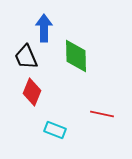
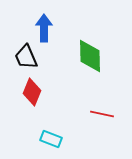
green diamond: moved 14 px right
cyan rectangle: moved 4 px left, 9 px down
